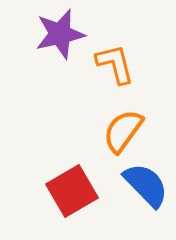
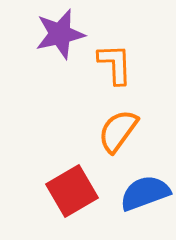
orange L-shape: rotated 12 degrees clockwise
orange semicircle: moved 5 px left
blue semicircle: moved 1 px left, 8 px down; rotated 66 degrees counterclockwise
